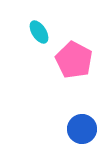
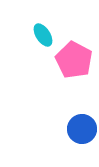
cyan ellipse: moved 4 px right, 3 px down
